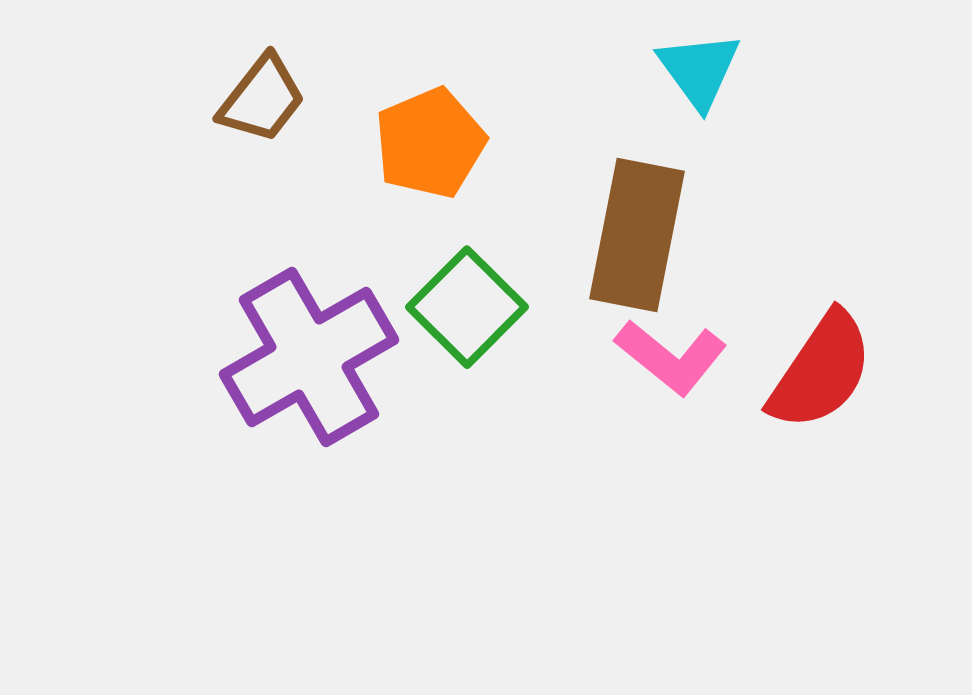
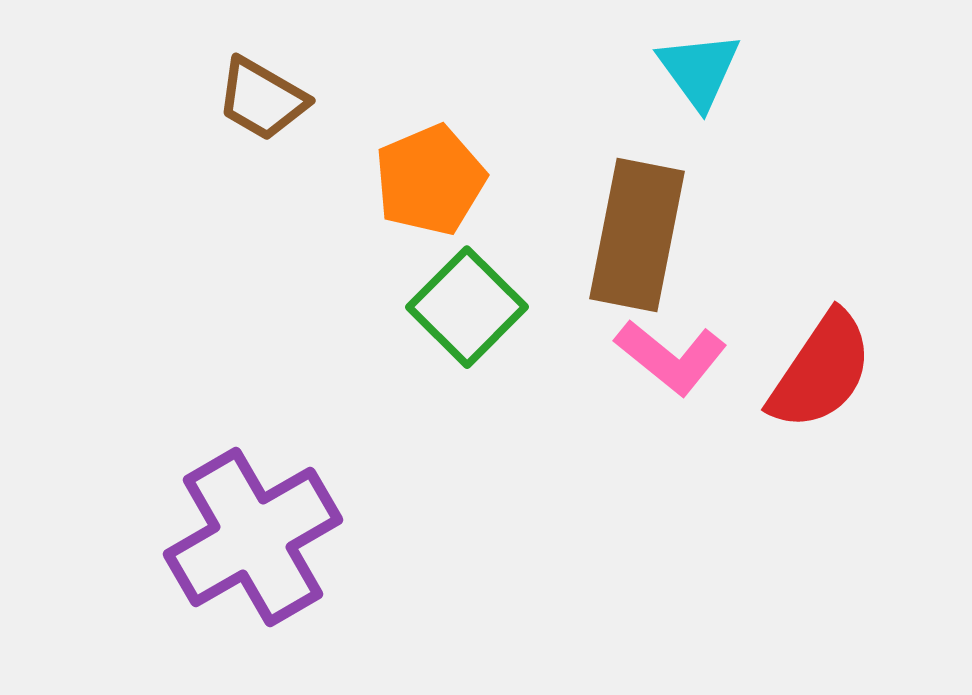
brown trapezoid: rotated 82 degrees clockwise
orange pentagon: moved 37 px down
purple cross: moved 56 px left, 180 px down
